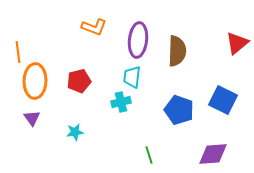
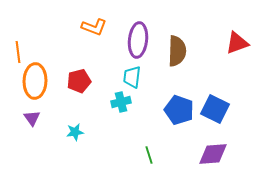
red triangle: rotated 20 degrees clockwise
blue square: moved 8 px left, 9 px down
